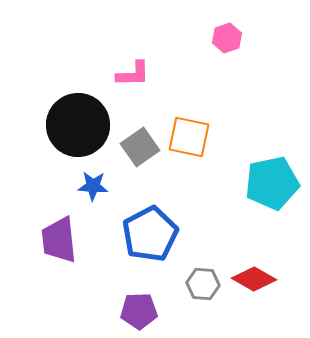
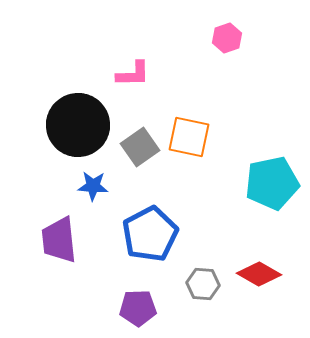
red diamond: moved 5 px right, 5 px up
purple pentagon: moved 1 px left, 3 px up
